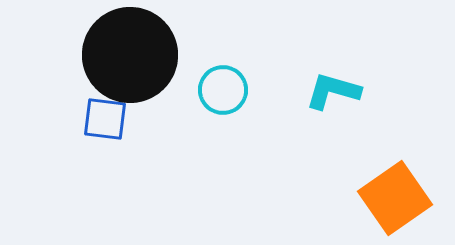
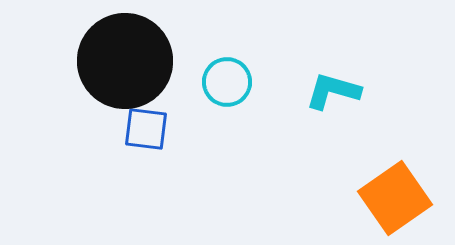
black circle: moved 5 px left, 6 px down
cyan circle: moved 4 px right, 8 px up
blue square: moved 41 px right, 10 px down
